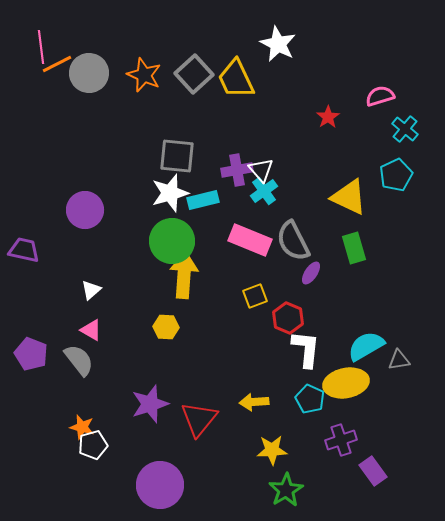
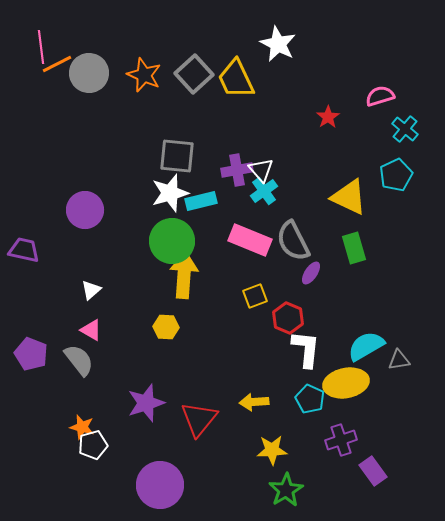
cyan rectangle at (203, 200): moved 2 px left, 1 px down
purple star at (150, 404): moved 4 px left, 1 px up
